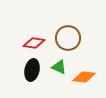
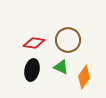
brown circle: moved 2 px down
green triangle: moved 2 px right
orange diamond: rotated 60 degrees counterclockwise
